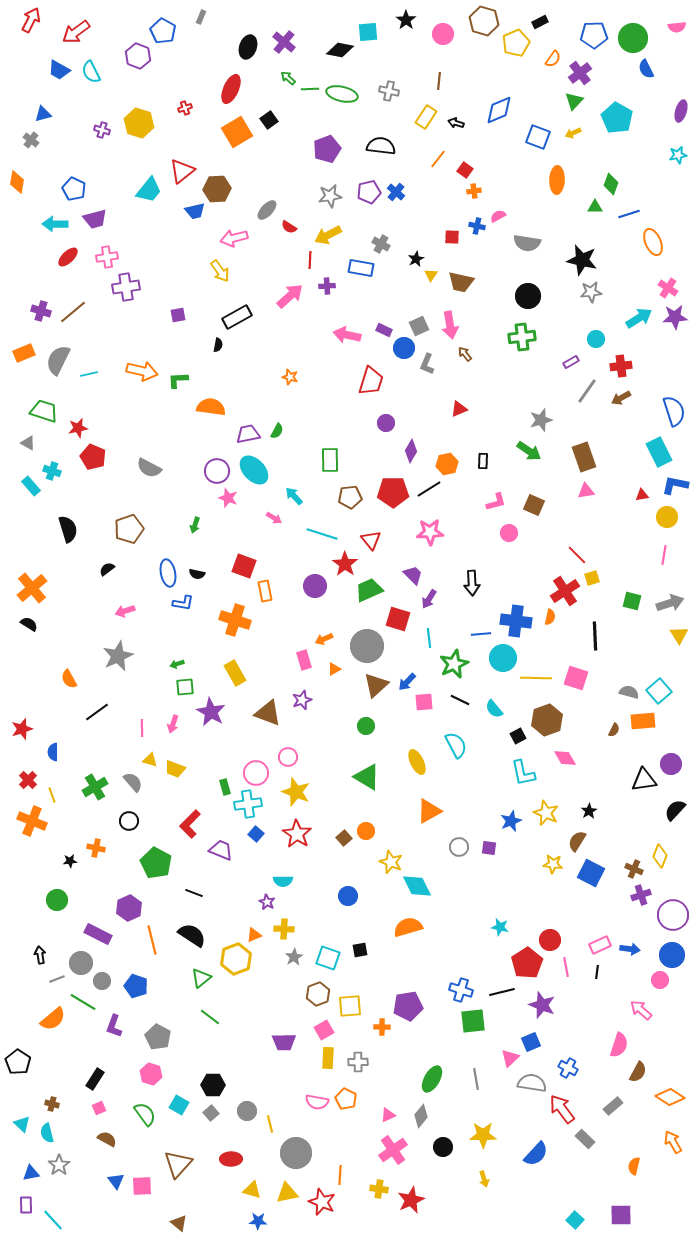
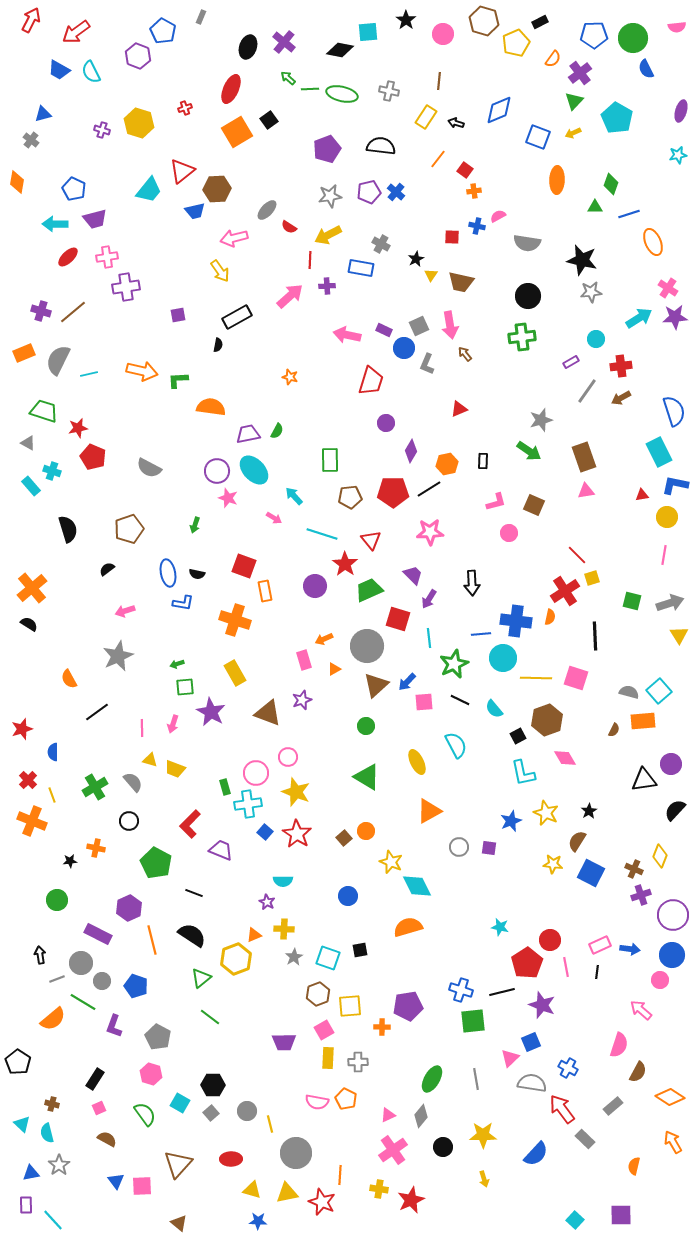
blue square at (256, 834): moved 9 px right, 2 px up
cyan square at (179, 1105): moved 1 px right, 2 px up
